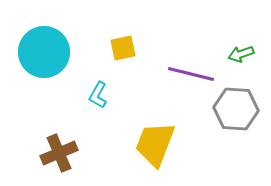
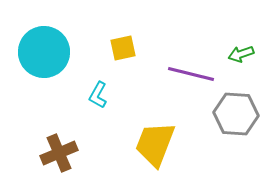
gray hexagon: moved 5 px down
